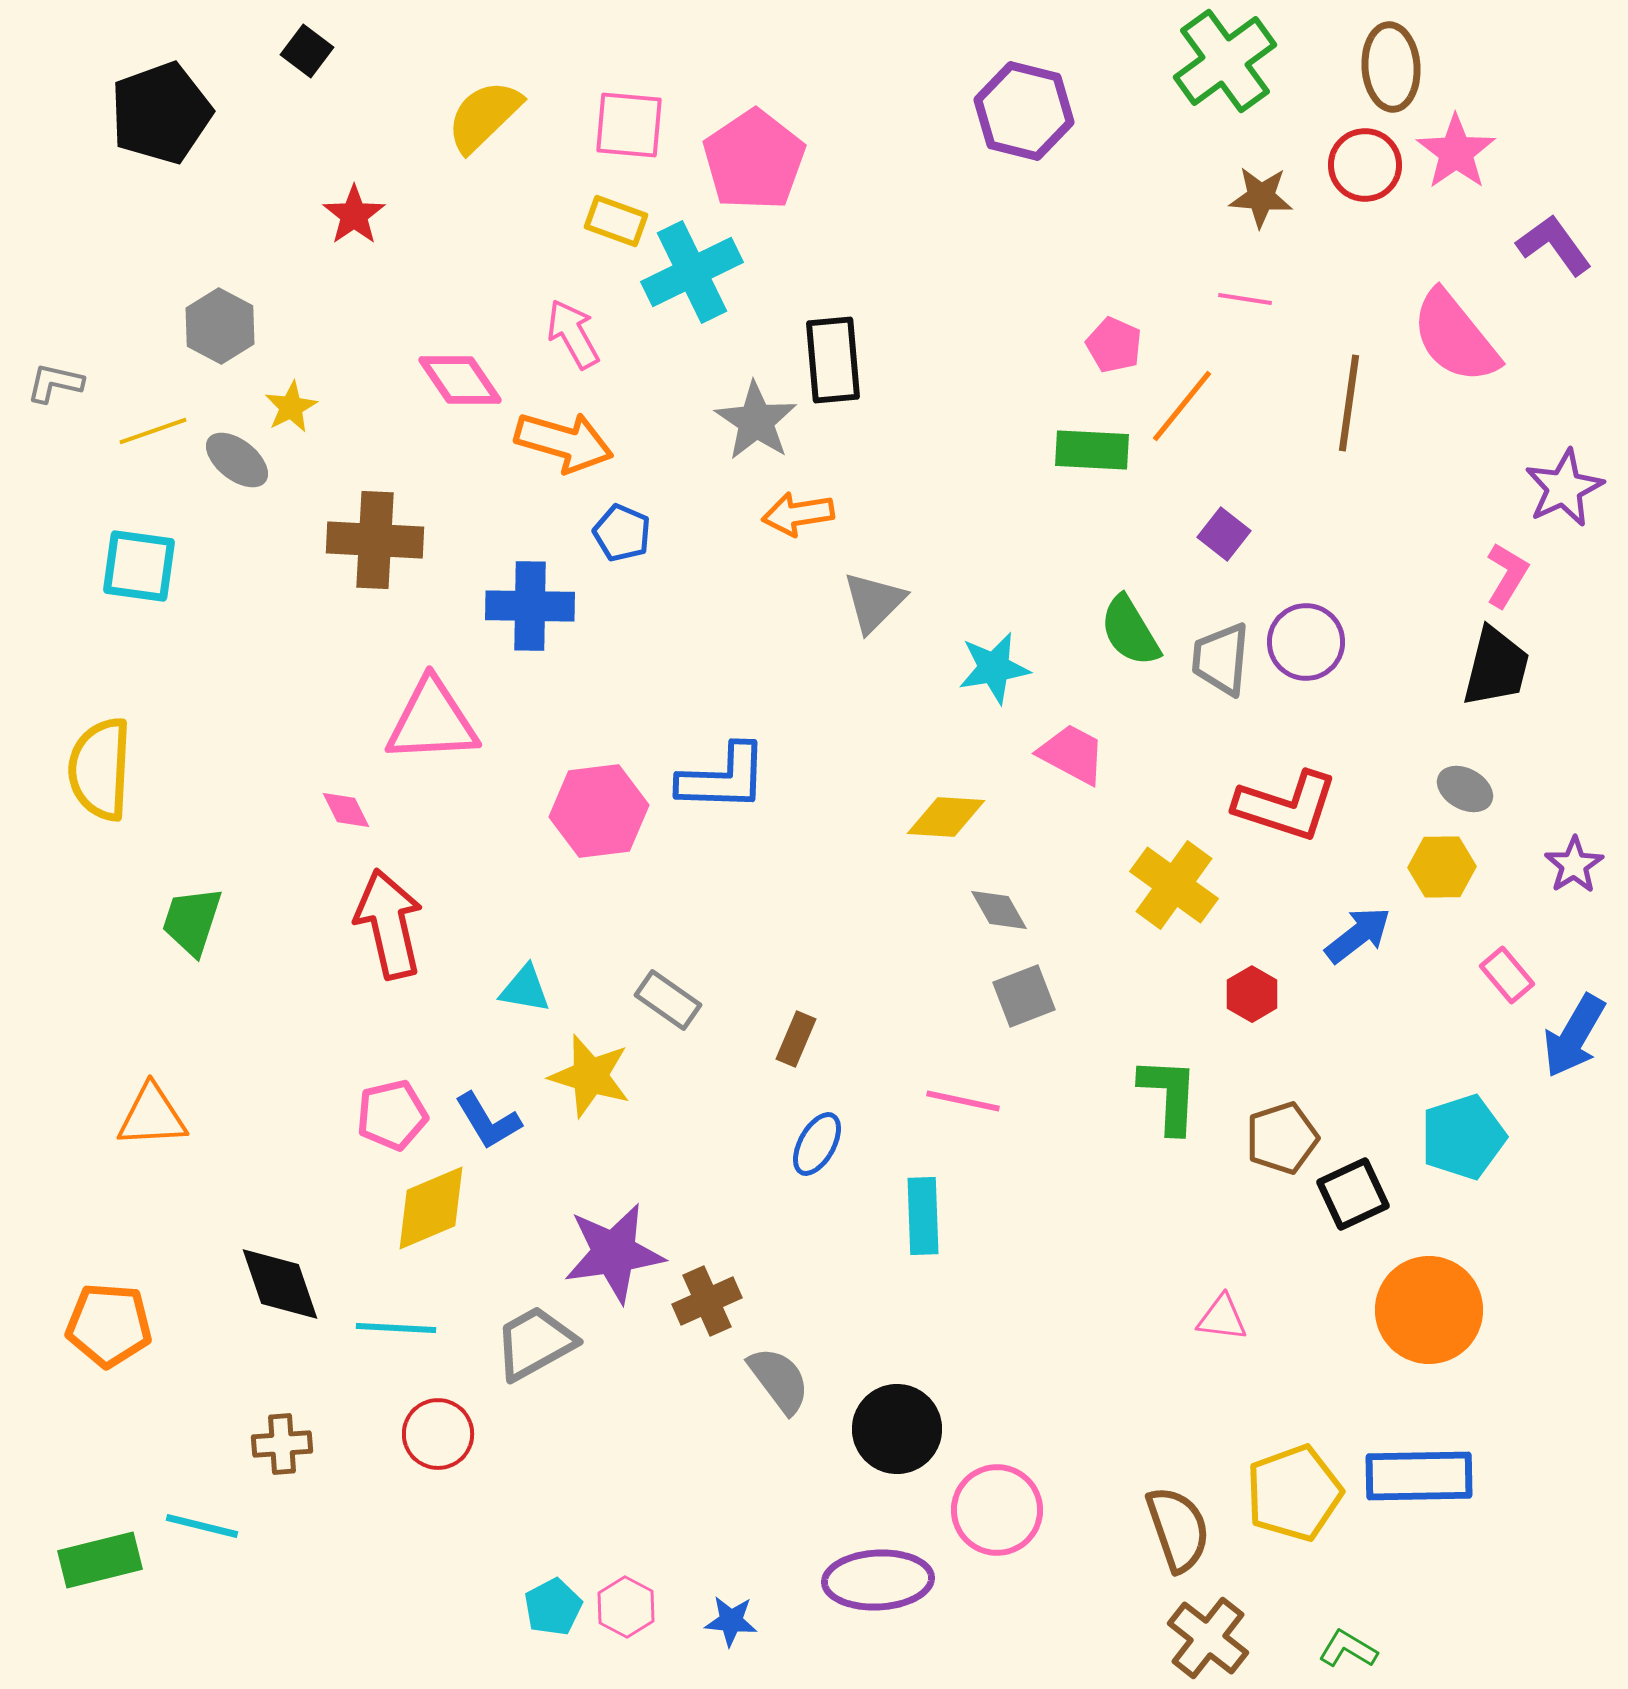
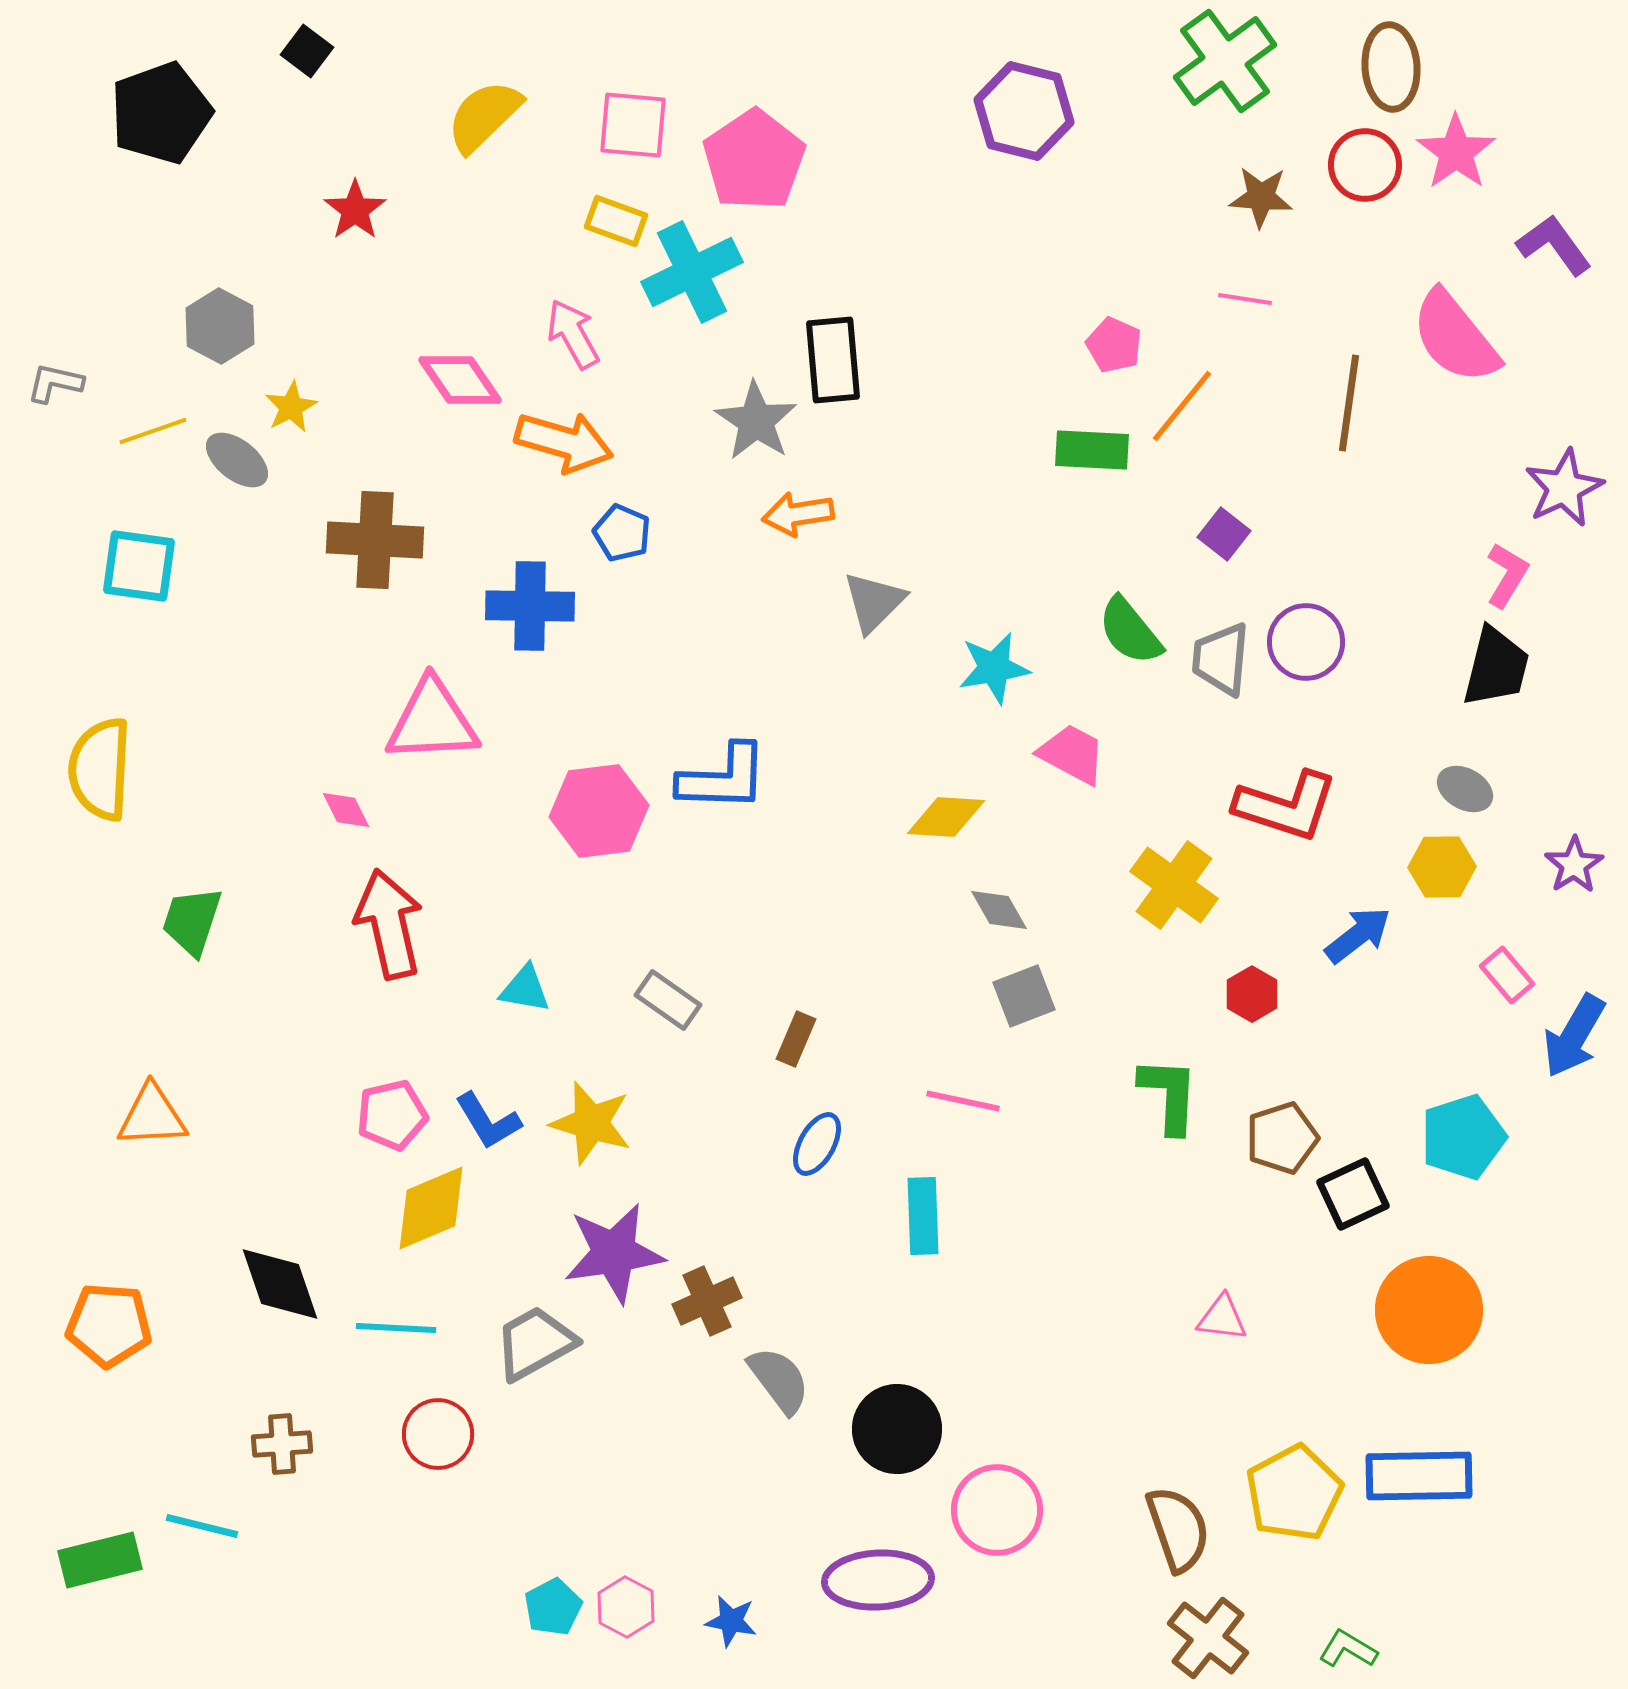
pink square at (629, 125): moved 4 px right
red star at (354, 215): moved 1 px right, 5 px up
green semicircle at (1130, 631): rotated 8 degrees counterclockwise
yellow star at (590, 1076): moved 1 px right, 47 px down
yellow pentagon at (1294, 1493): rotated 8 degrees counterclockwise
blue star at (731, 1621): rotated 6 degrees clockwise
